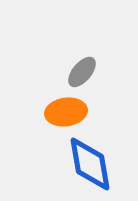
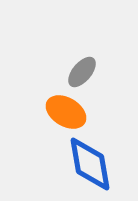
orange ellipse: rotated 39 degrees clockwise
